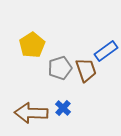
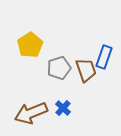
yellow pentagon: moved 2 px left
blue rectangle: moved 2 px left, 6 px down; rotated 35 degrees counterclockwise
gray pentagon: moved 1 px left
brown arrow: rotated 24 degrees counterclockwise
